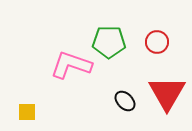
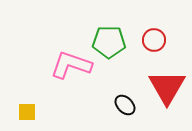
red circle: moved 3 px left, 2 px up
red triangle: moved 6 px up
black ellipse: moved 4 px down
